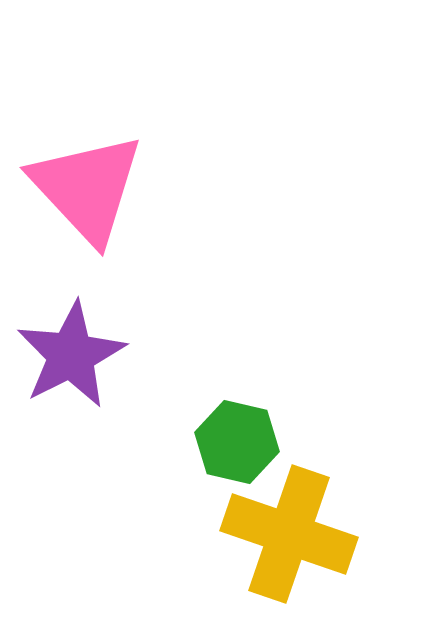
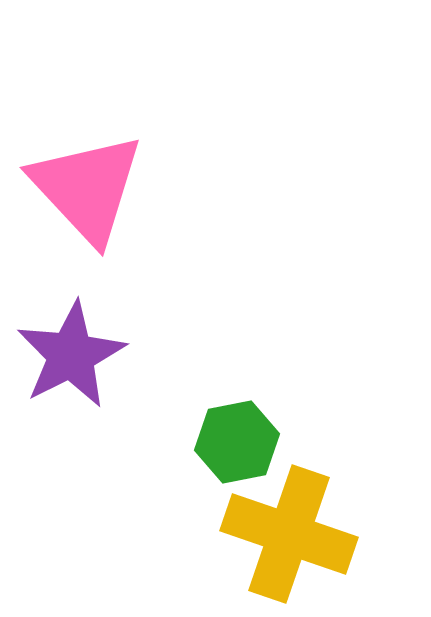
green hexagon: rotated 24 degrees counterclockwise
